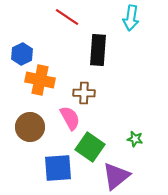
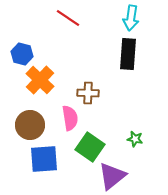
red line: moved 1 px right, 1 px down
black rectangle: moved 30 px right, 4 px down
blue hexagon: rotated 20 degrees counterclockwise
orange cross: rotated 32 degrees clockwise
brown cross: moved 4 px right
pink semicircle: rotated 20 degrees clockwise
brown circle: moved 2 px up
blue square: moved 14 px left, 9 px up
purple triangle: moved 4 px left
